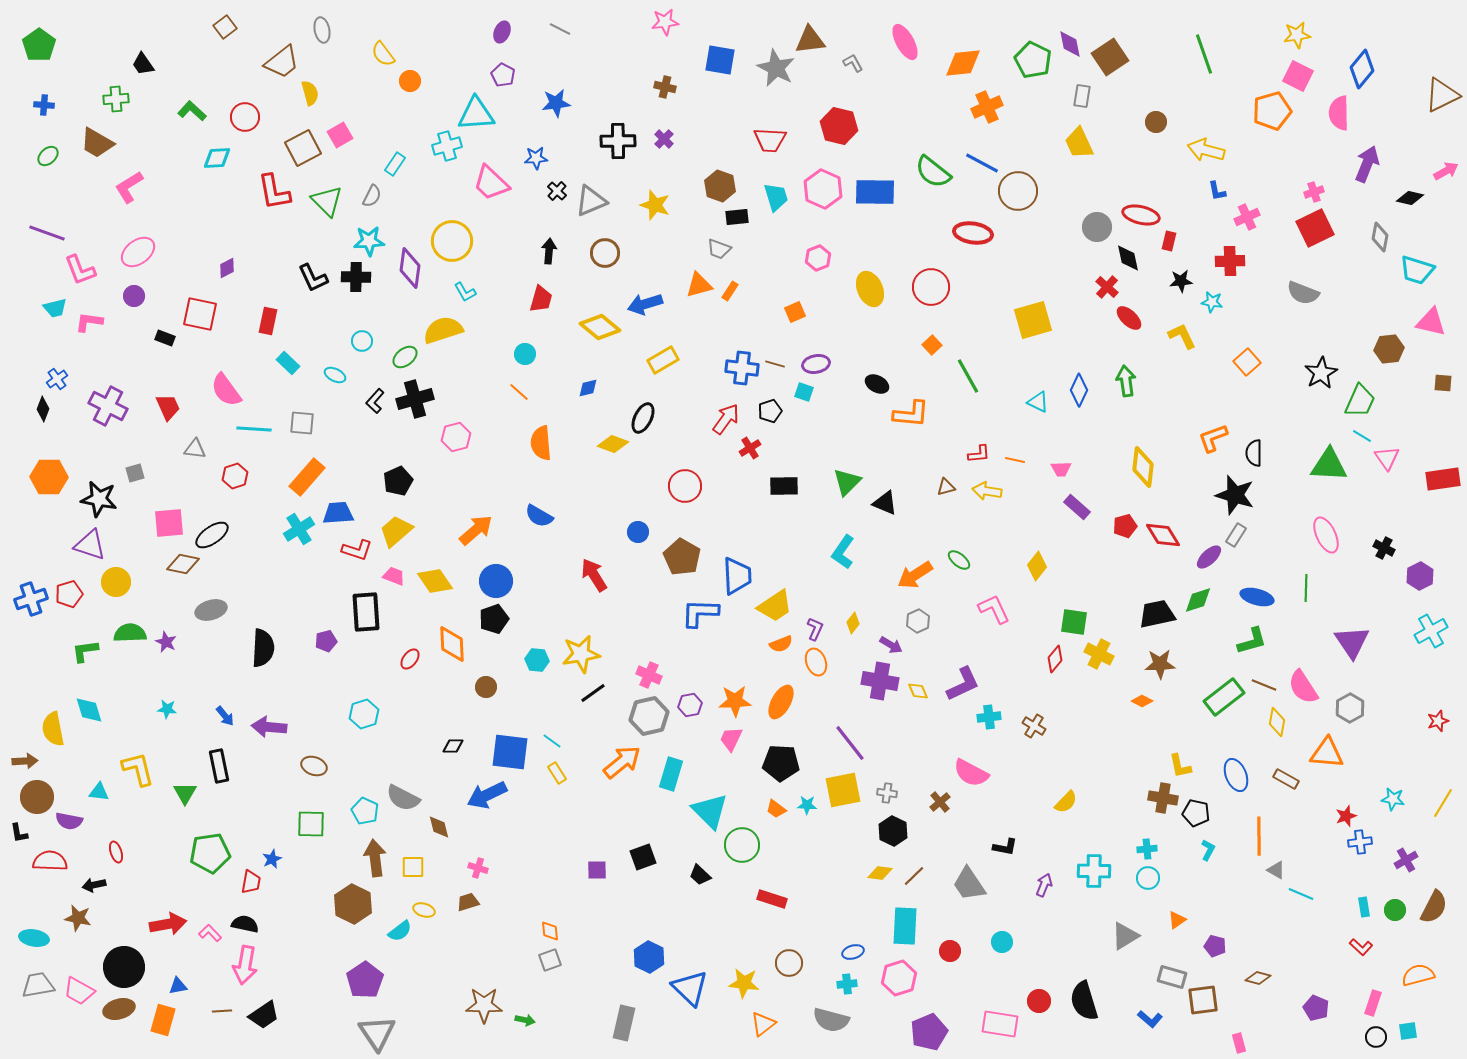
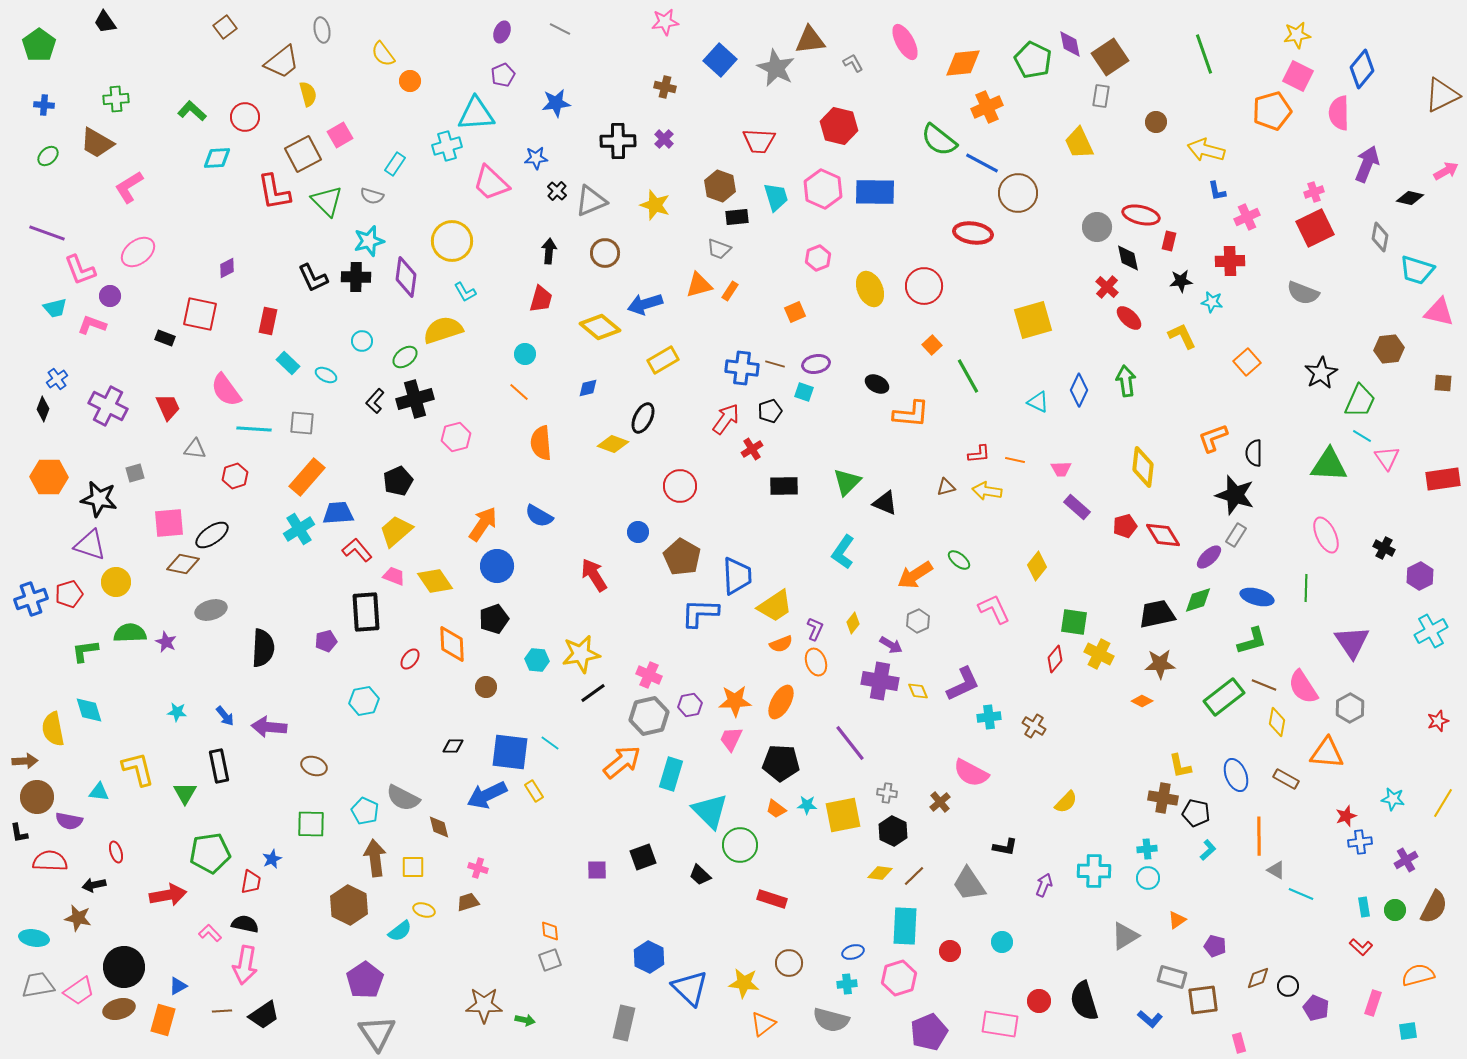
blue square at (720, 60): rotated 32 degrees clockwise
black trapezoid at (143, 64): moved 38 px left, 42 px up
purple pentagon at (503, 75): rotated 20 degrees clockwise
yellow semicircle at (310, 93): moved 2 px left, 1 px down
gray rectangle at (1082, 96): moved 19 px right
red trapezoid at (770, 140): moved 11 px left, 1 px down
brown square at (303, 148): moved 6 px down
green semicircle at (933, 172): moved 6 px right, 32 px up
brown circle at (1018, 191): moved 2 px down
gray semicircle at (372, 196): rotated 80 degrees clockwise
cyan star at (369, 241): rotated 12 degrees counterclockwise
purple diamond at (410, 268): moved 4 px left, 9 px down
red circle at (931, 287): moved 7 px left, 1 px up
purple circle at (134, 296): moved 24 px left
pink L-shape at (89, 322): moved 3 px right, 3 px down; rotated 12 degrees clockwise
pink triangle at (1431, 322): moved 8 px right, 10 px up
cyan ellipse at (335, 375): moved 9 px left
red cross at (750, 448): moved 2 px right, 1 px down
red circle at (685, 486): moved 5 px left
orange arrow at (476, 530): moved 7 px right, 6 px up; rotated 15 degrees counterclockwise
red L-shape at (357, 550): rotated 148 degrees counterclockwise
blue circle at (496, 581): moved 1 px right, 15 px up
cyan star at (167, 709): moved 10 px right, 3 px down
cyan hexagon at (364, 714): moved 13 px up; rotated 8 degrees clockwise
cyan line at (552, 741): moved 2 px left, 2 px down
yellow rectangle at (557, 773): moved 23 px left, 18 px down
yellow square at (843, 790): moved 25 px down
green circle at (742, 845): moved 2 px left
cyan L-shape at (1208, 850): rotated 20 degrees clockwise
brown hexagon at (353, 904): moved 4 px left, 1 px down
red arrow at (168, 924): moved 29 px up
brown diamond at (1258, 978): rotated 35 degrees counterclockwise
blue triangle at (178, 986): rotated 18 degrees counterclockwise
pink trapezoid at (79, 991): rotated 64 degrees counterclockwise
black circle at (1376, 1037): moved 88 px left, 51 px up
